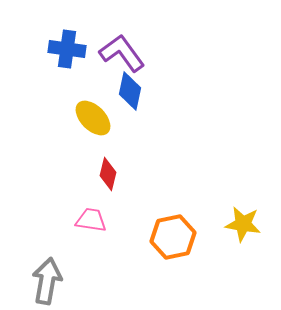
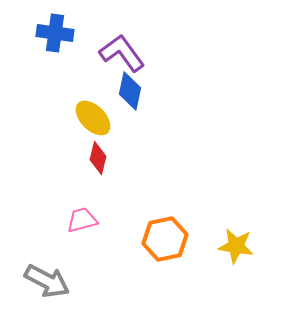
blue cross: moved 12 px left, 16 px up
red diamond: moved 10 px left, 16 px up
pink trapezoid: moved 9 px left; rotated 24 degrees counterclockwise
yellow star: moved 7 px left, 22 px down
orange hexagon: moved 8 px left, 2 px down
gray arrow: rotated 108 degrees clockwise
